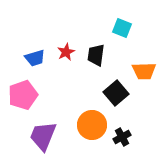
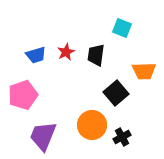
blue trapezoid: moved 1 px right, 3 px up
